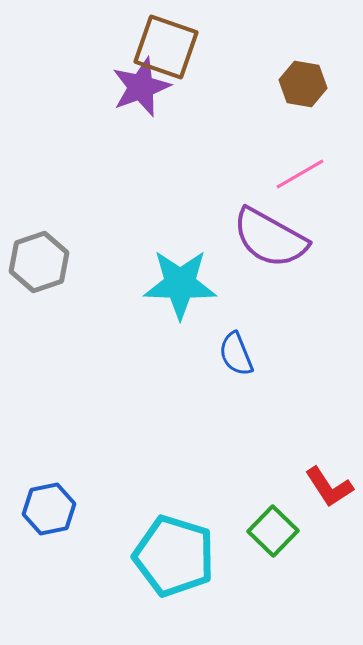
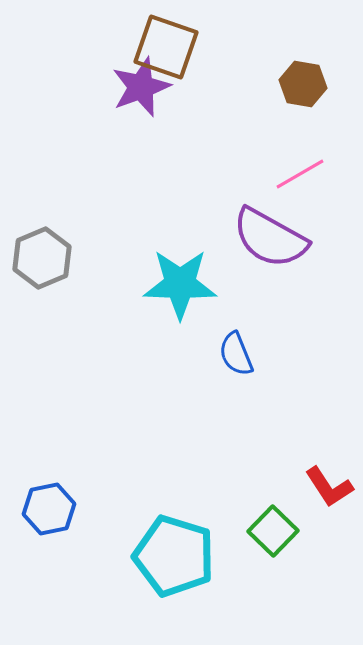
gray hexagon: moved 3 px right, 4 px up; rotated 4 degrees counterclockwise
